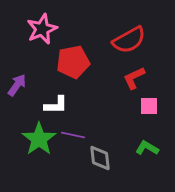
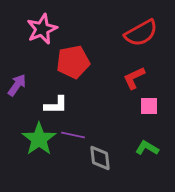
red semicircle: moved 12 px right, 7 px up
